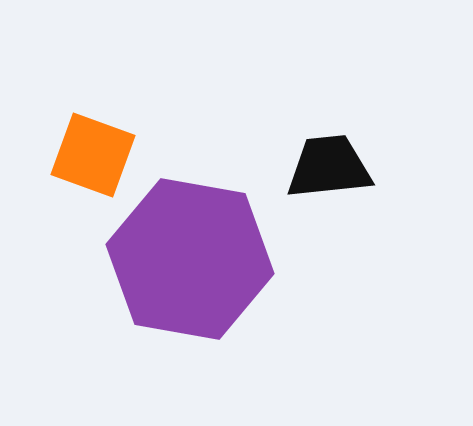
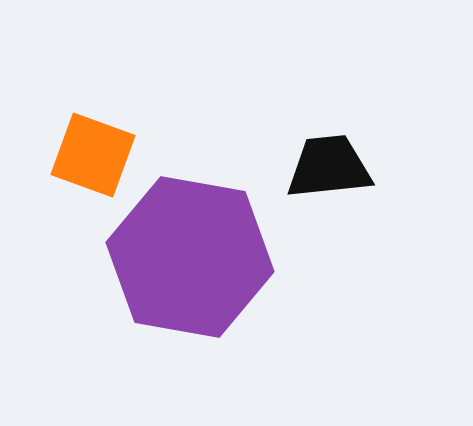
purple hexagon: moved 2 px up
